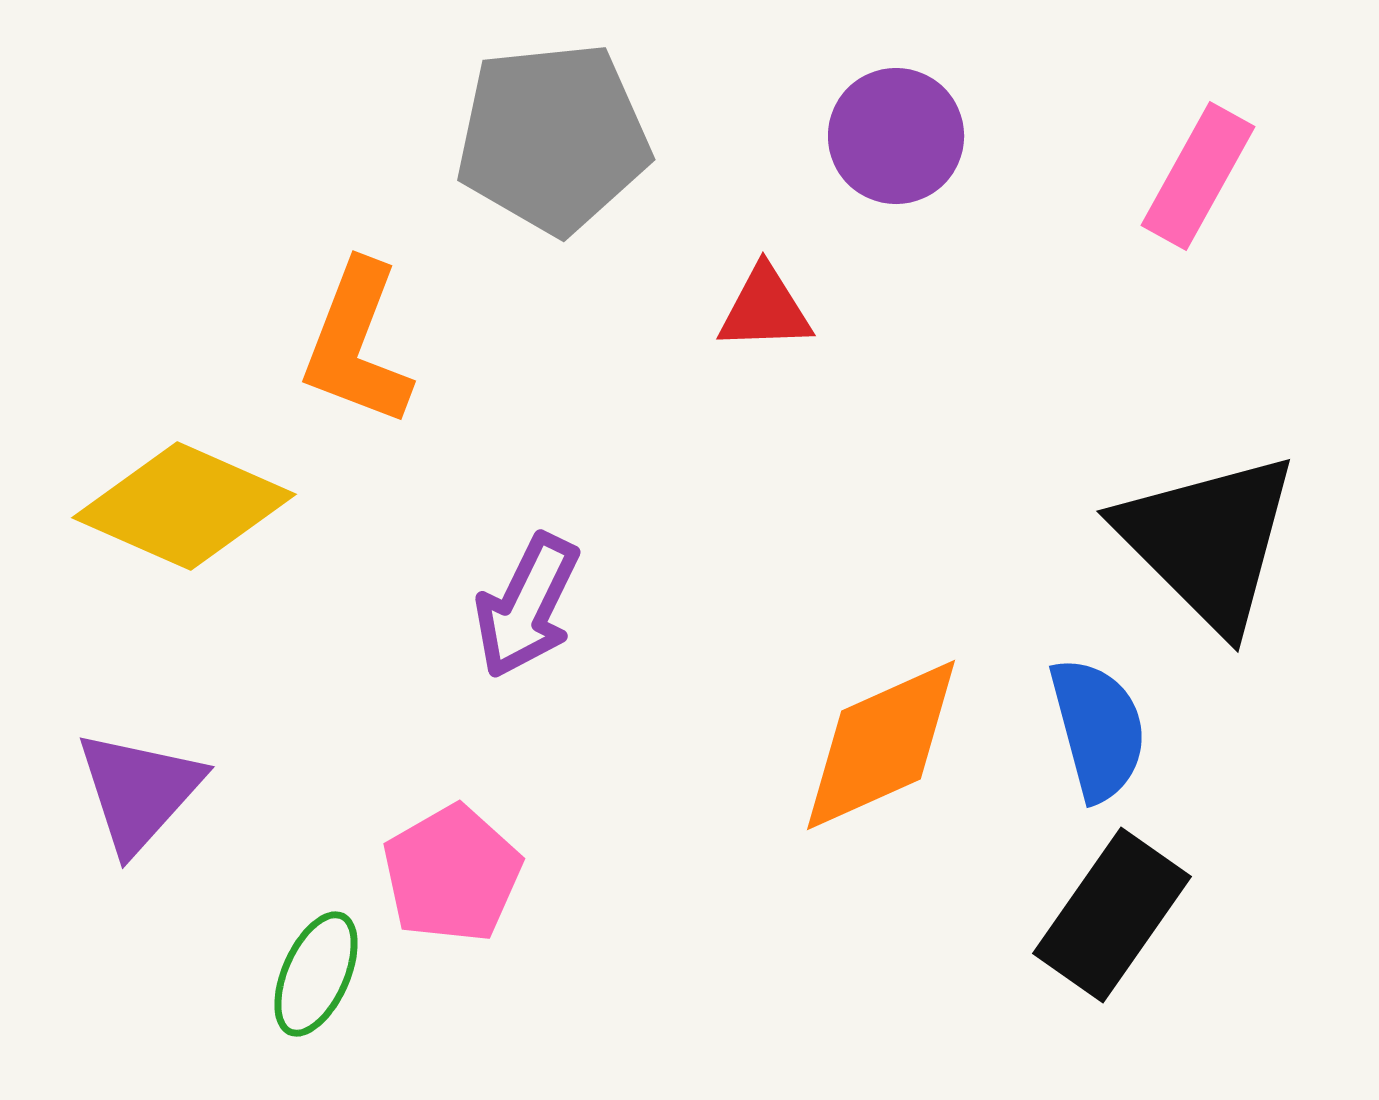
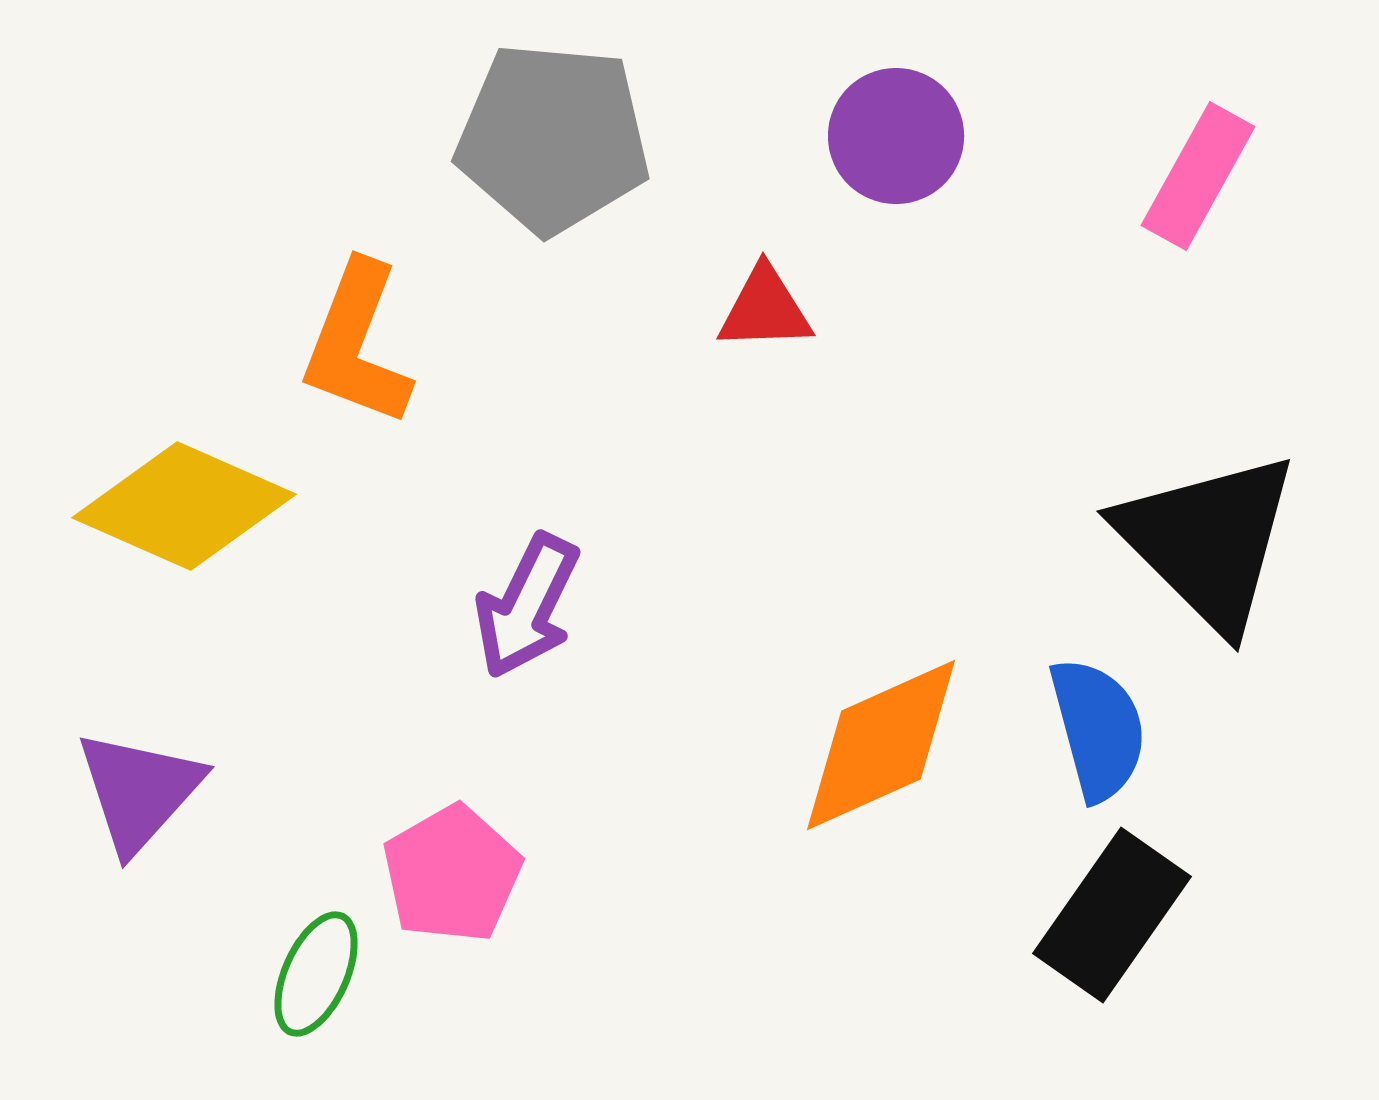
gray pentagon: rotated 11 degrees clockwise
